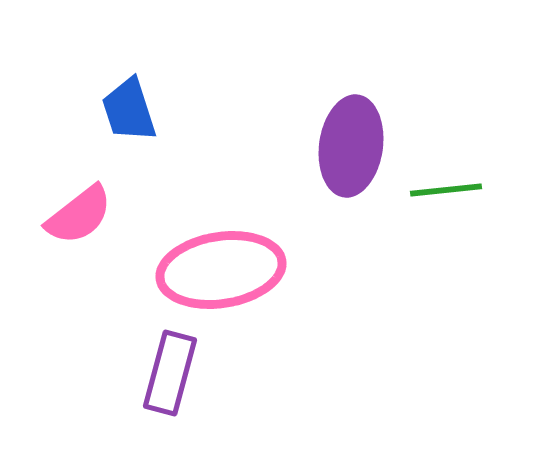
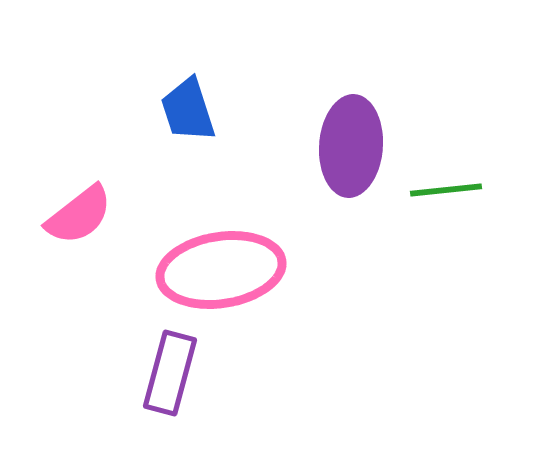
blue trapezoid: moved 59 px right
purple ellipse: rotated 4 degrees counterclockwise
